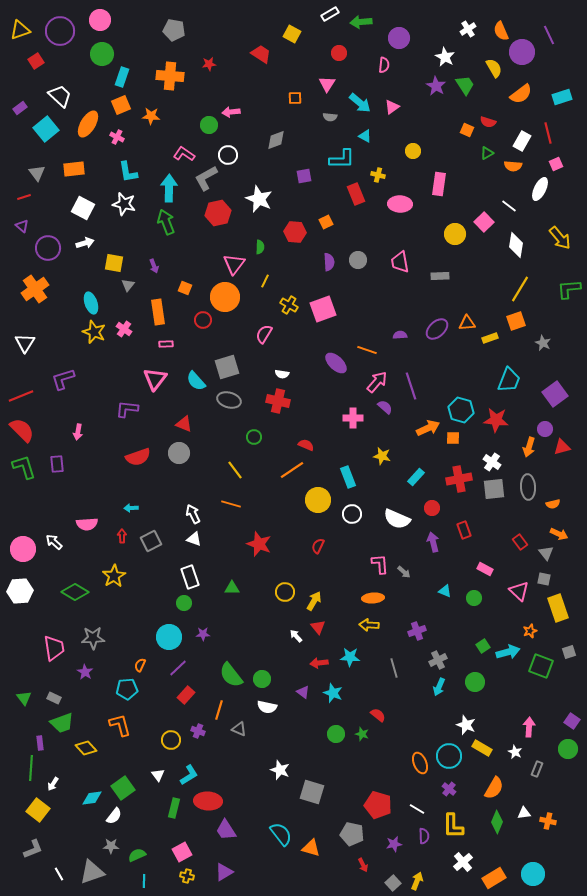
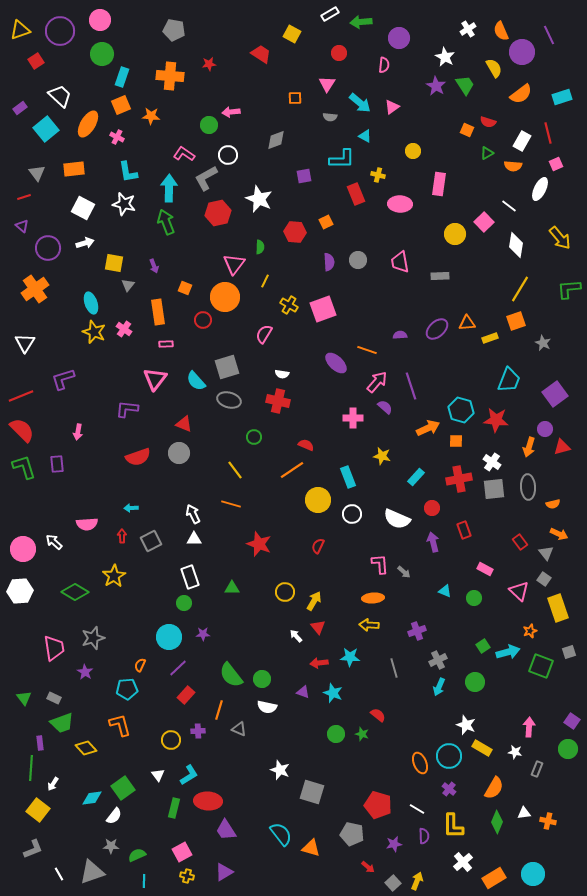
orange square at (453, 438): moved 3 px right, 3 px down
white triangle at (194, 539): rotated 21 degrees counterclockwise
gray square at (544, 579): rotated 24 degrees clockwise
gray star at (93, 638): rotated 15 degrees counterclockwise
purple triangle at (303, 692): rotated 16 degrees counterclockwise
purple cross at (198, 731): rotated 24 degrees counterclockwise
white star at (515, 752): rotated 16 degrees counterclockwise
red arrow at (363, 865): moved 5 px right, 2 px down; rotated 24 degrees counterclockwise
